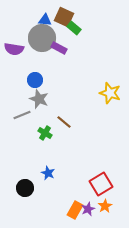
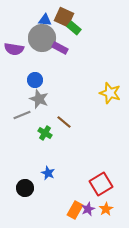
purple rectangle: moved 1 px right
orange star: moved 1 px right, 3 px down
